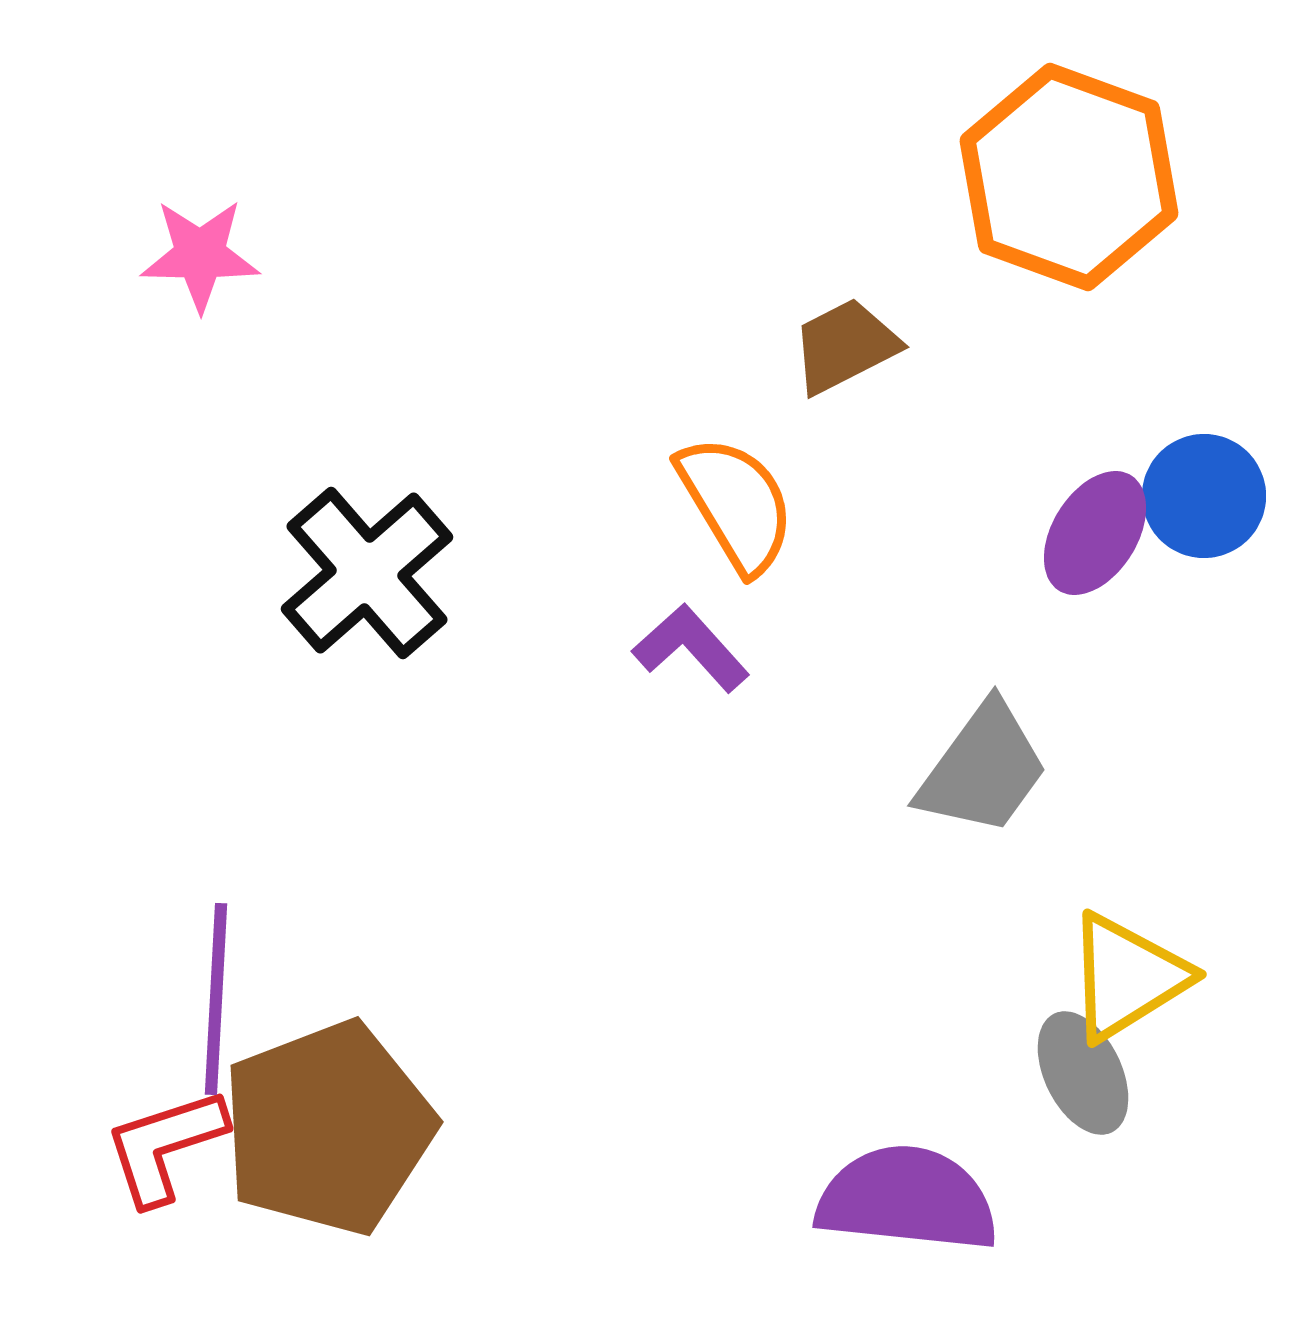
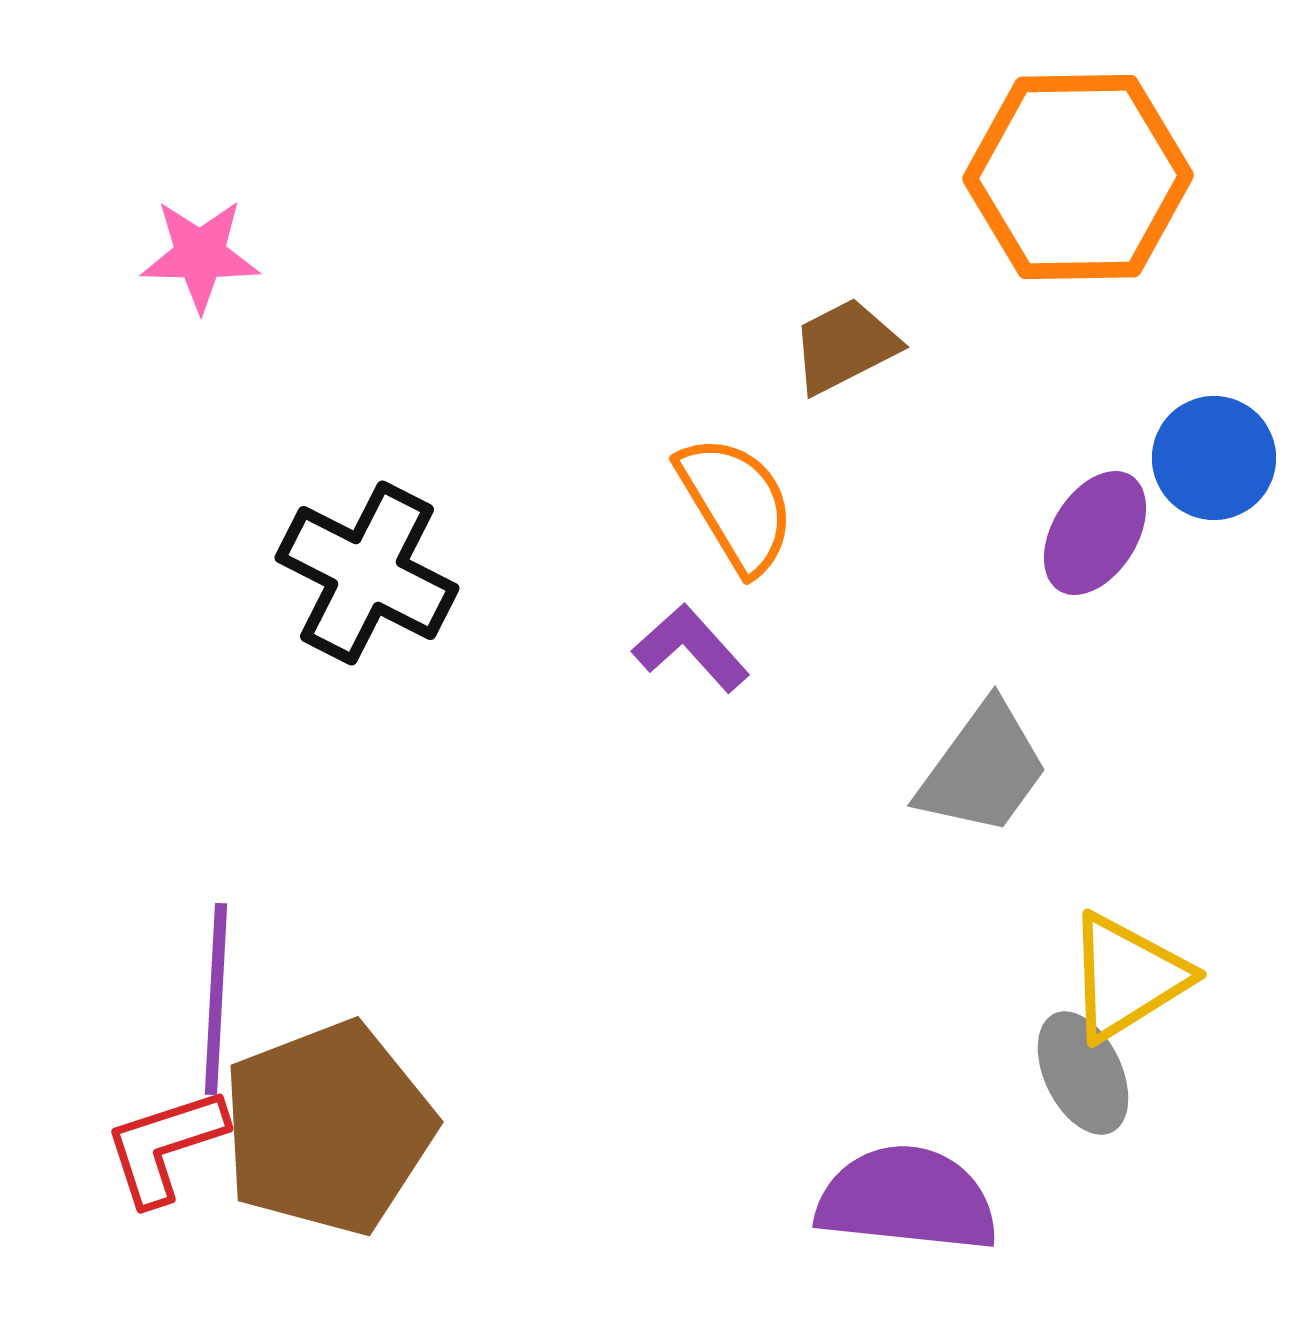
orange hexagon: moved 9 px right; rotated 21 degrees counterclockwise
blue circle: moved 10 px right, 38 px up
black cross: rotated 22 degrees counterclockwise
